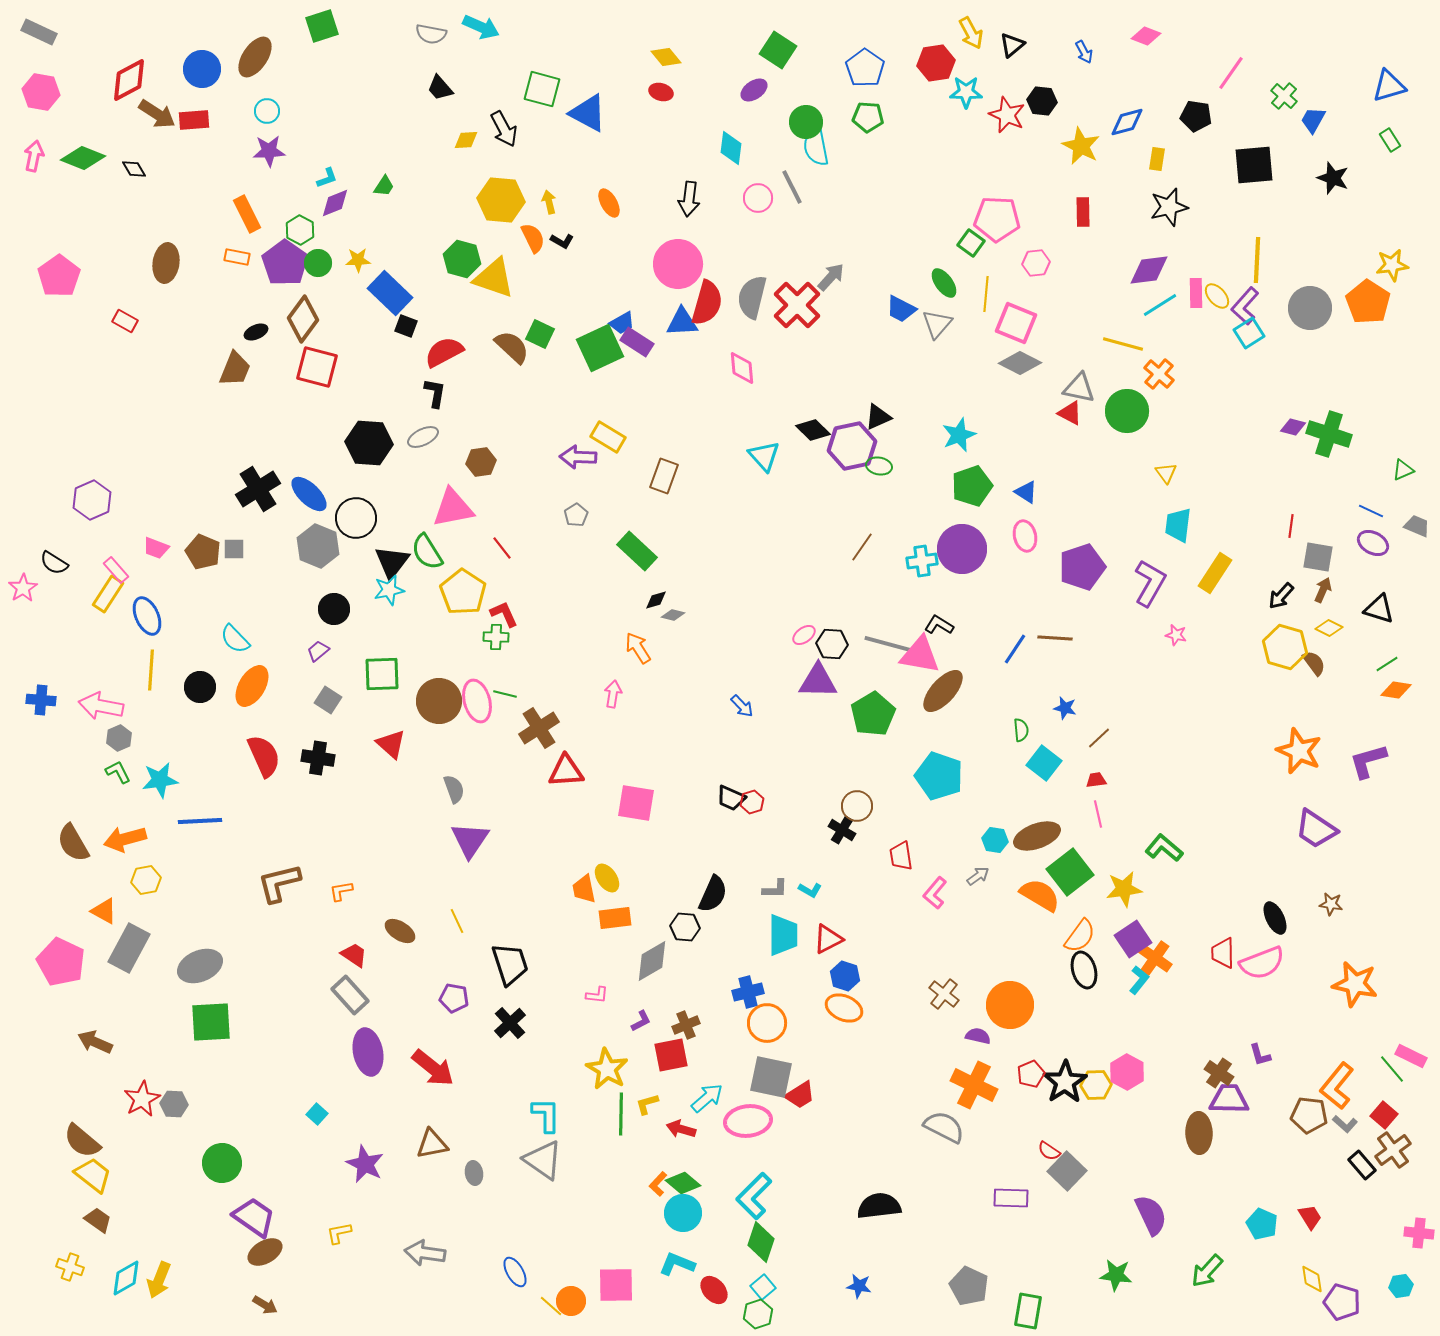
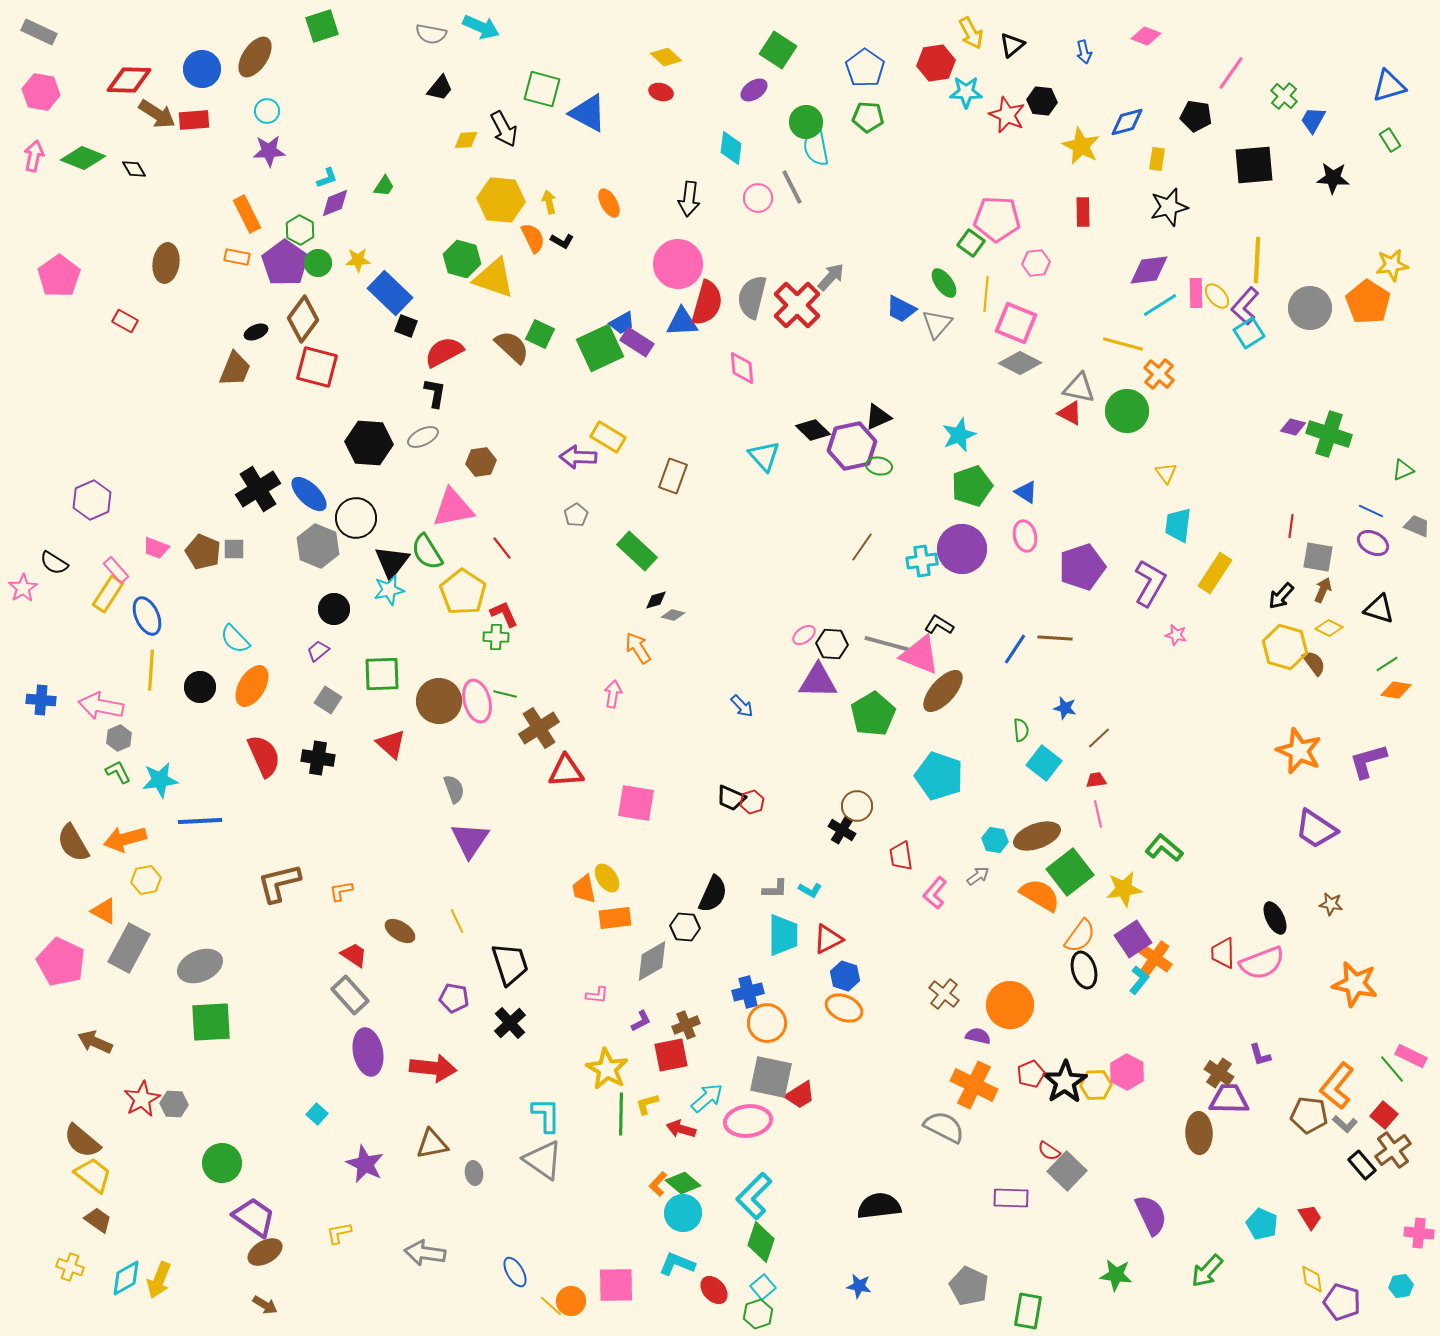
blue arrow at (1084, 52): rotated 15 degrees clockwise
yellow diamond at (666, 57): rotated 8 degrees counterclockwise
red diamond at (129, 80): rotated 30 degrees clockwise
black trapezoid at (440, 88): rotated 100 degrees counterclockwise
black star at (1333, 178): rotated 16 degrees counterclockwise
brown rectangle at (664, 476): moved 9 px right
pink triangle at (920, 655): rotated 12 degrees clockwise
red arrow at (433, 1068): rotated 33 degrees counterclockwise
